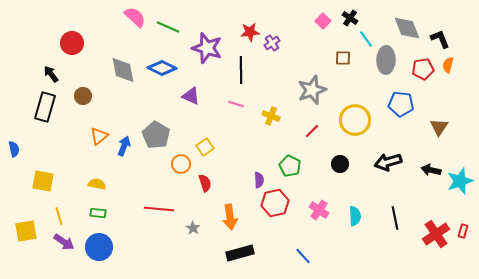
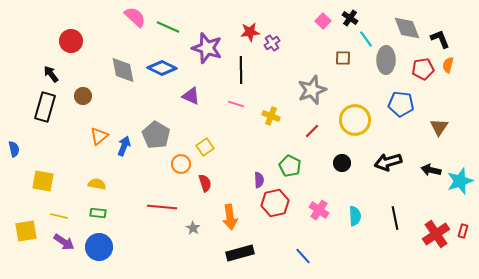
red circle at (72, 43): moved 1 px left, 2 px up
black circle at (340, 164): moved 2 px right, 1 px up
red line at (159, 209): moved 3 px right, 2 px up
yellow line at (59, 216): rotated 60 degrees counterclockwise
